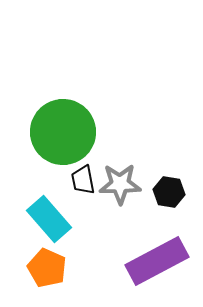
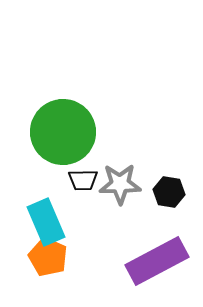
black trapezoid: rotated 80 degrees counterclockwise
cyan rectangle: moved 3 px left, 3 px down; rotated 18 degrees clockwise
orange pentagon: moved 1 px right, 11 px up
